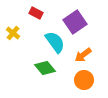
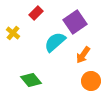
red rectangle: rotated 72 degrees counterclockwise
cyan semicircle: rotated 95 degrees counterclockwise
orange arrow: rotated 18 degrees counterclockwise
green diamond: moved 14 px left, 12 px down
orange circle: moved 7 px right, 1 px down
